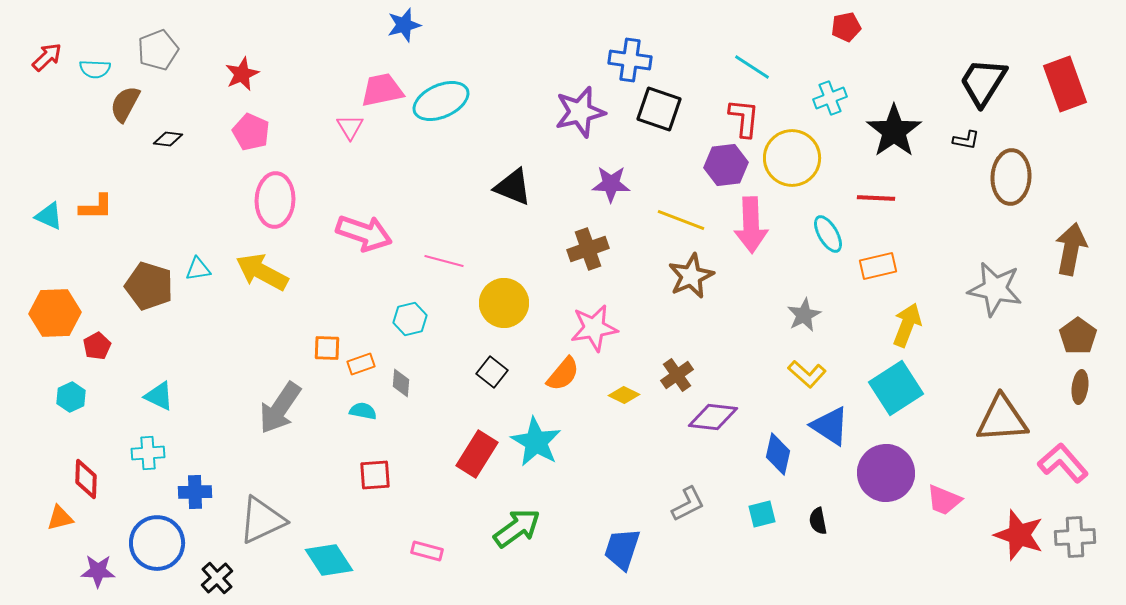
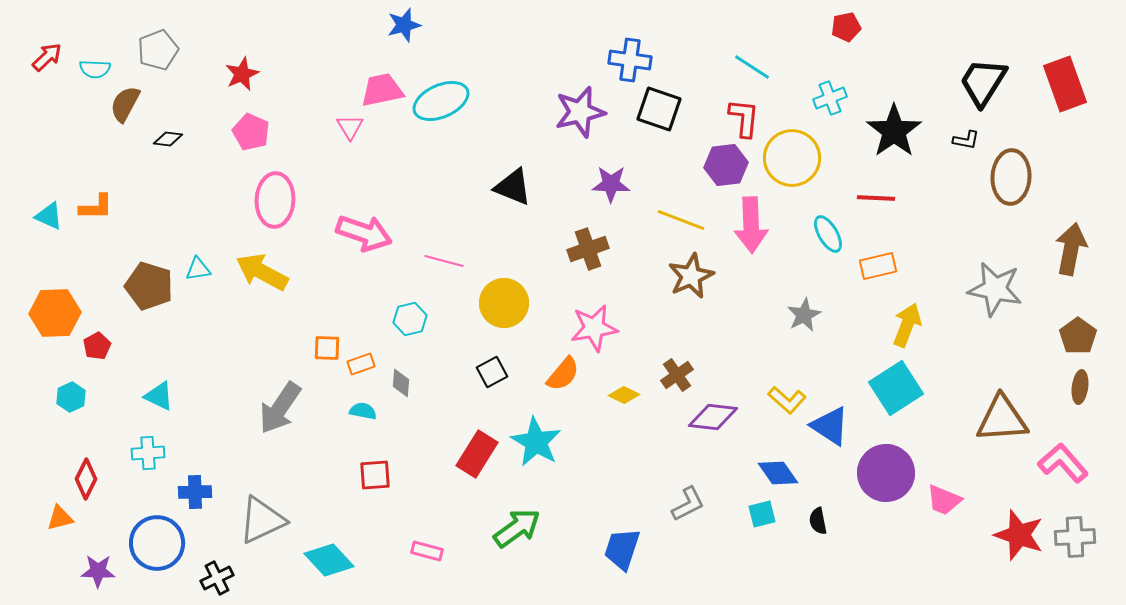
black square at (492, 372): rotated 24 degrees clockwise
yellow L-shape at (807, 374): moved 20 px left, 26 px down
blue diamond at (778, 454): moved 19 px down; rotated 48 degrees counterclockwise
red diamond at (86, 479): rotated 24 degrees clockwise
cyan diamond at (329, 560): rotated 9 degrees counterclockwise
black cross at (217, 578): rotated 16 degrees clockwise
